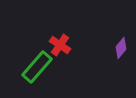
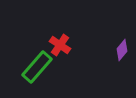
purple diamond: moved 1 px right, 2 px down
